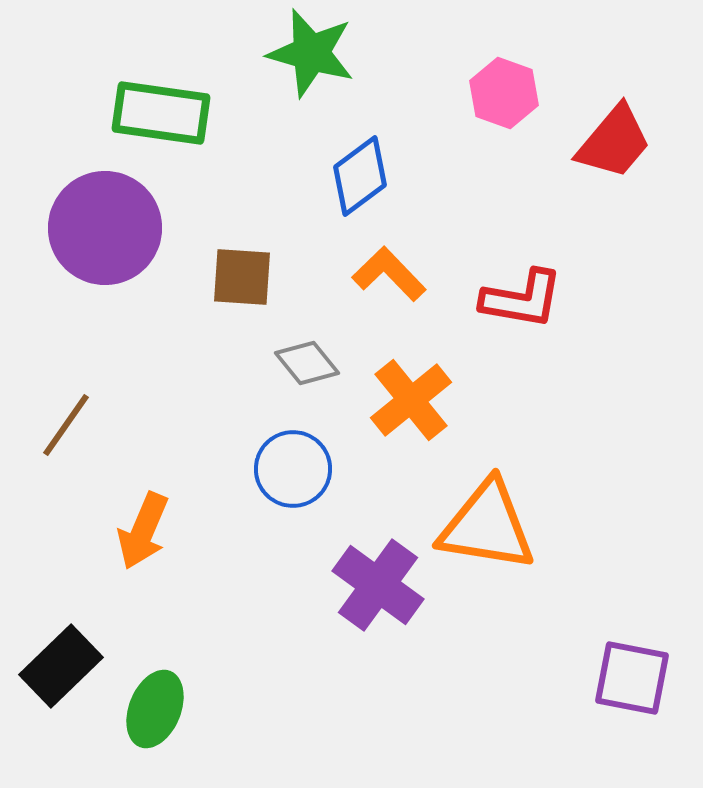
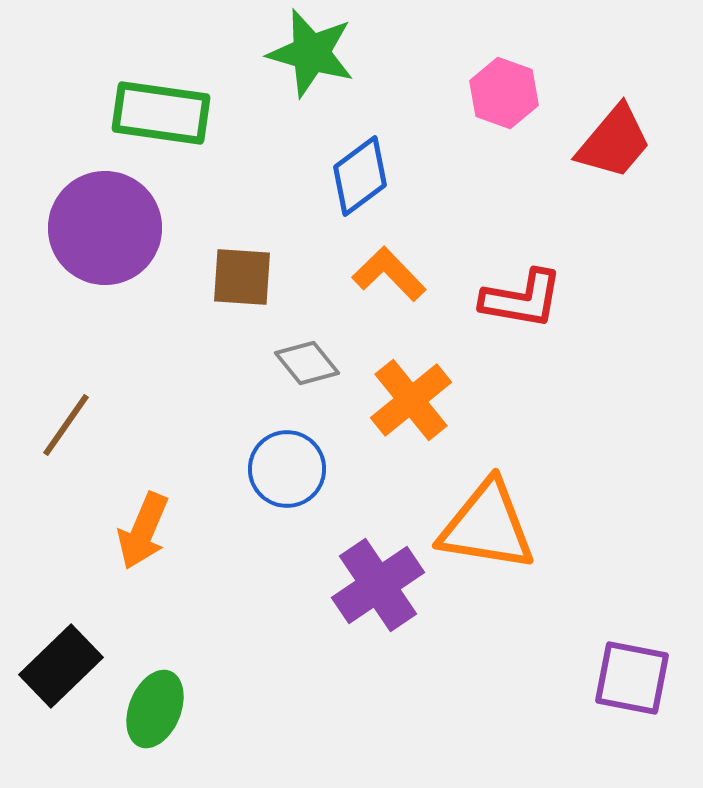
blue circle: moved 6 px left
purple cross: rotated 20 degrees clockwise
